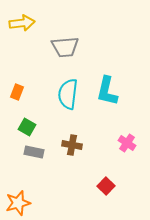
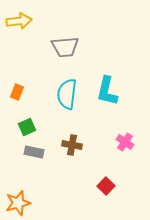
yellow arrow: moved 3 px left, 2 px up
cyan semicircle: moved 1 px left
green square: rotated 36 degrees clockwise
pink cross: moved 2 px left, 1 px up
